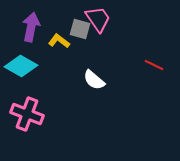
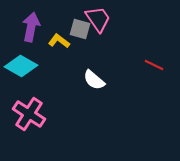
pink cross: moved 2 px right; rotated 12 degrees clockwise
